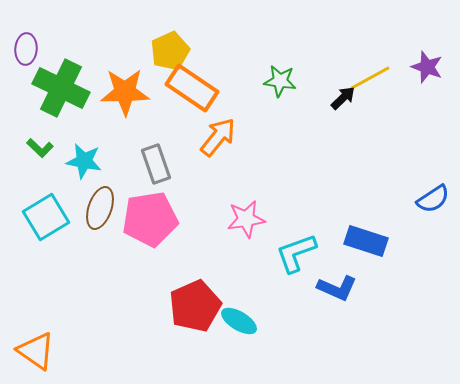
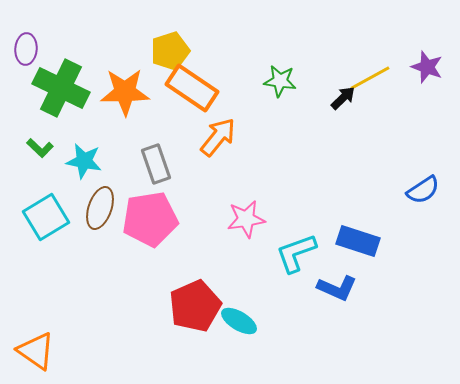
yellow pentagon: rotated 6 degrees clockwise
blue semicircle: moved 10 px left, 9 px up
blue rectangle: moved 8 px left
